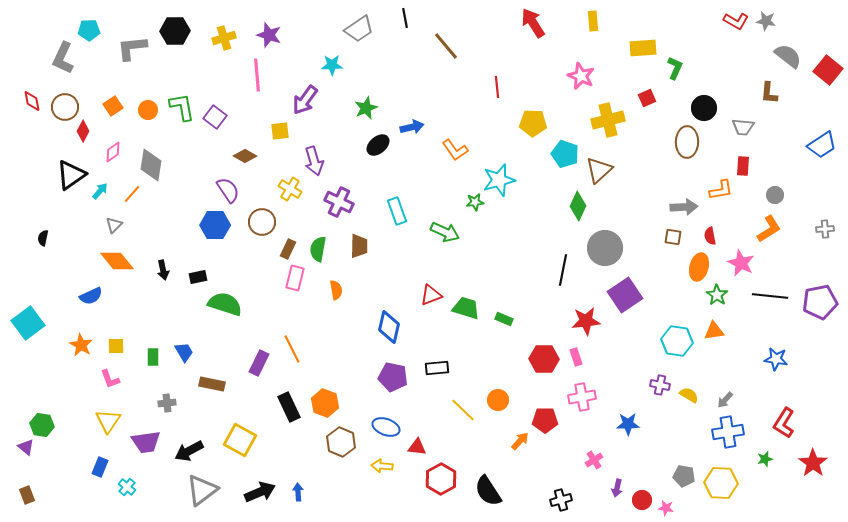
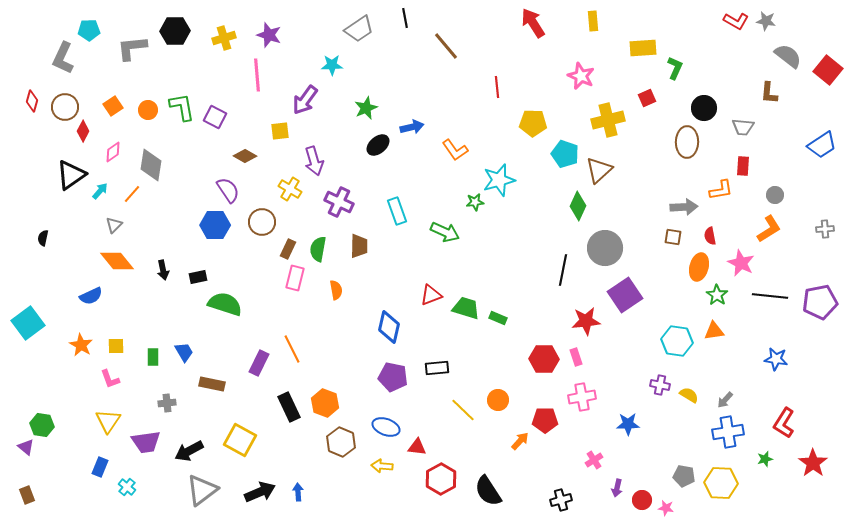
red diamond at (32, 101): rotated 25 degrees clockwise
purple square at (215, 117): rotated 10 degrees counterclockwise
green rectangle at (504, 319): moved 6 px left, 1 px up
